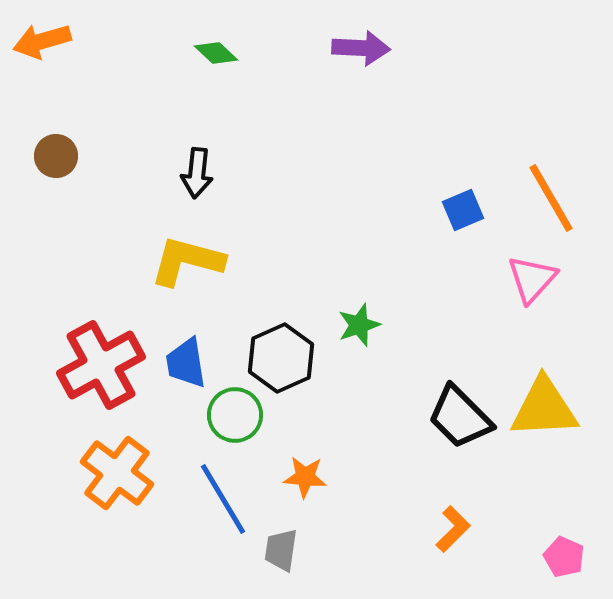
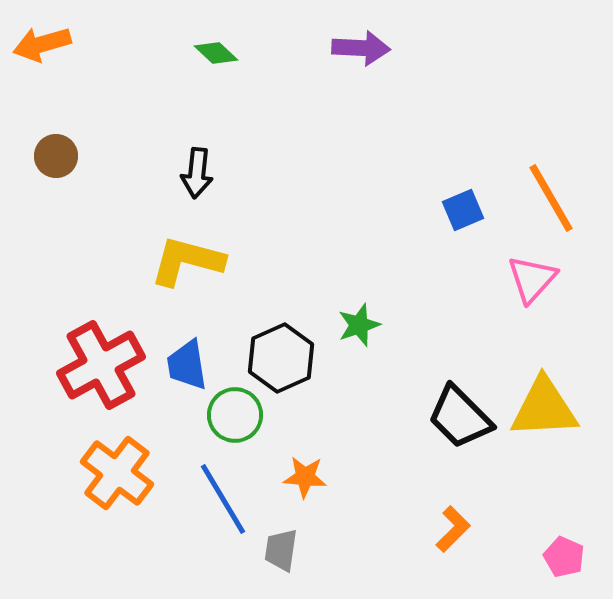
orange arrow: moved 3 px down
blue trapezoid: moved 1 px right, 2 px down
